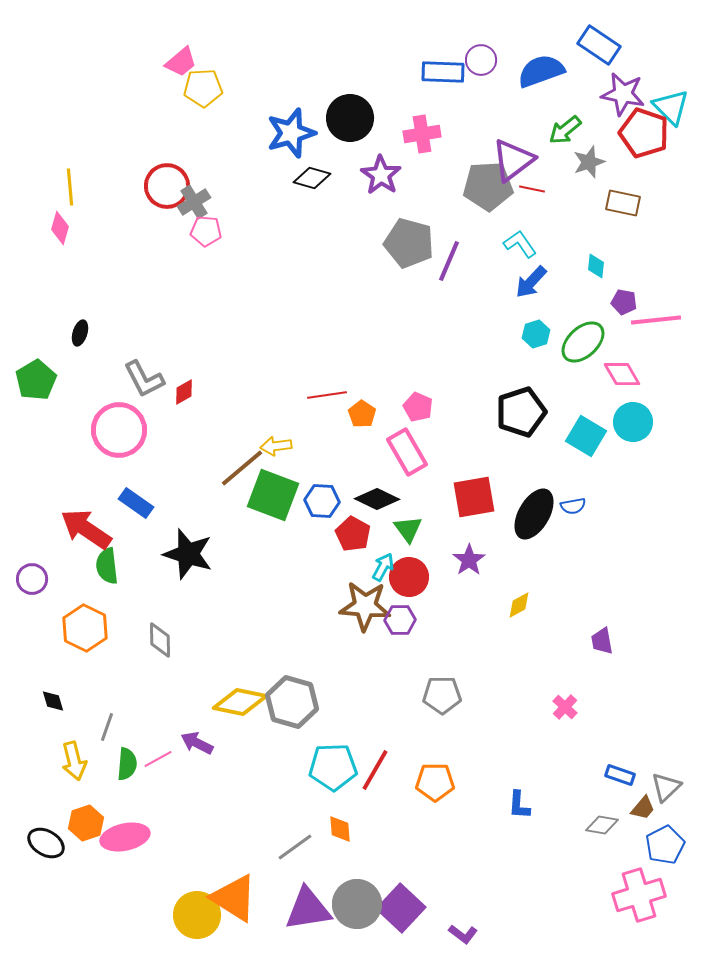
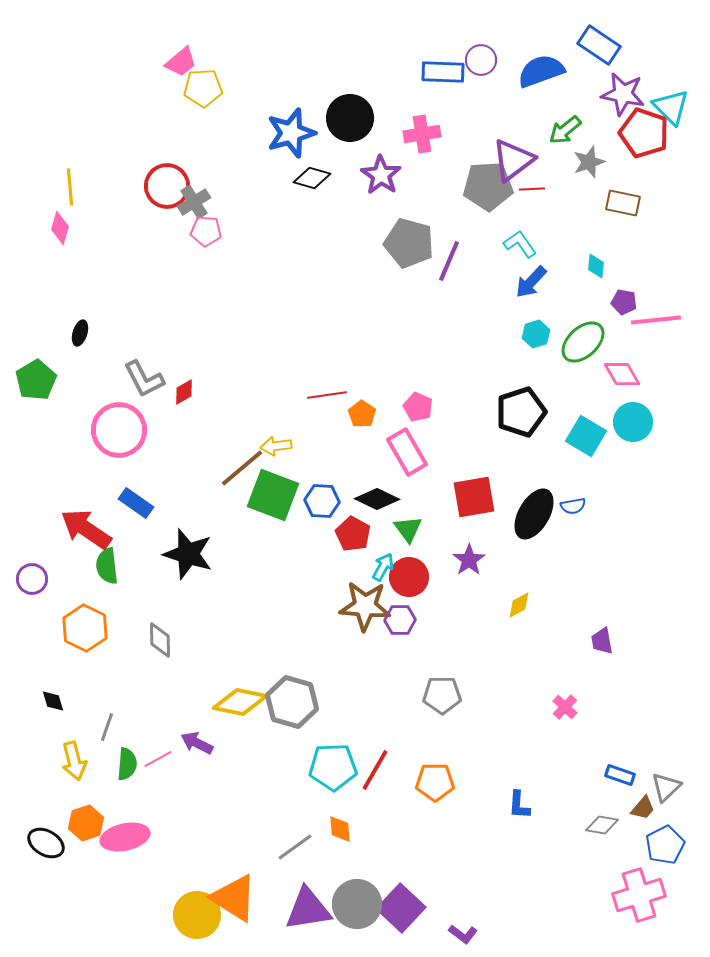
red line at (532, 189): rotated 15 degrees counterclockwise
